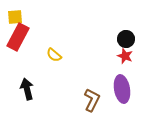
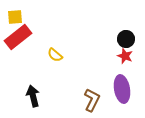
red rectangle: rotated 24 degrees clockwise
yellow semicircle: moved 1 px right
black arrow: moved 6 px right, 7 px down
